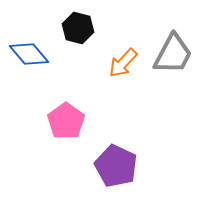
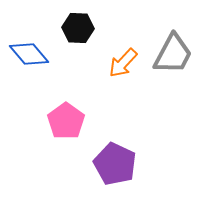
black hexagon: rotated 12 degrees counterclockwise
purple pentagon: moved 1 px left, 2 px up
